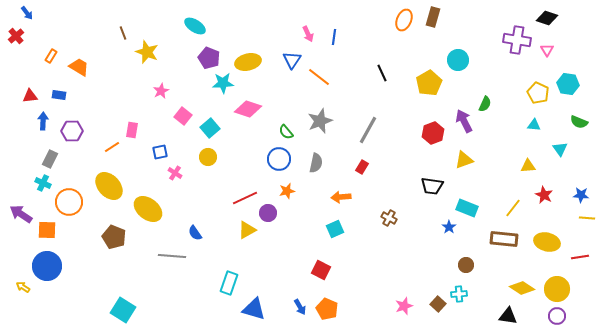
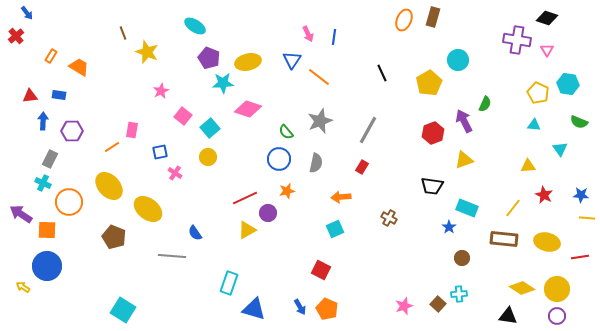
brown circle at (466, 265): moved 4 px left, 7 px up
